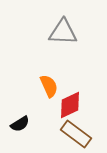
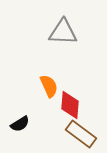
red diamond: rotated 60 degrees counterclockwise
brown rectangle: moved 5 px right
